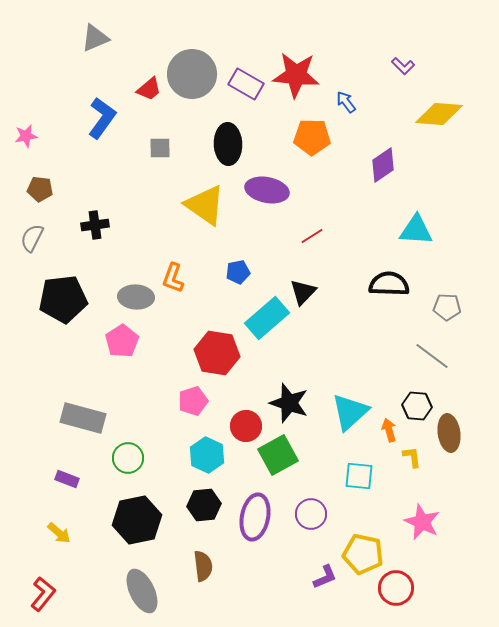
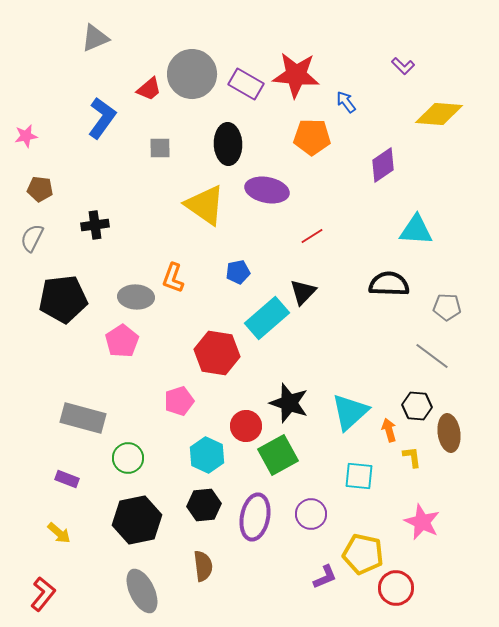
pink pentagon at (193, 401): moved 14 px left
